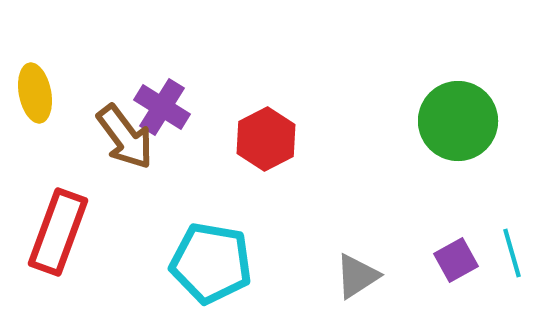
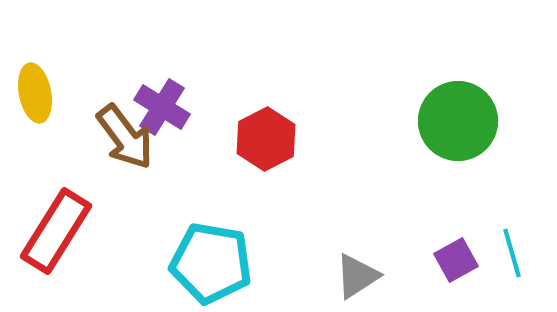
red rectangle: moved 2 px left, 1 px up; rotated 12 degrees clockwise
